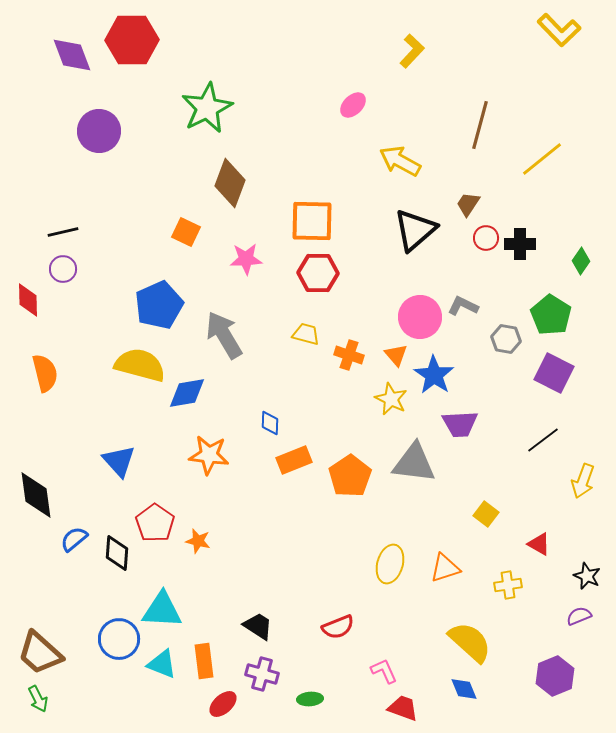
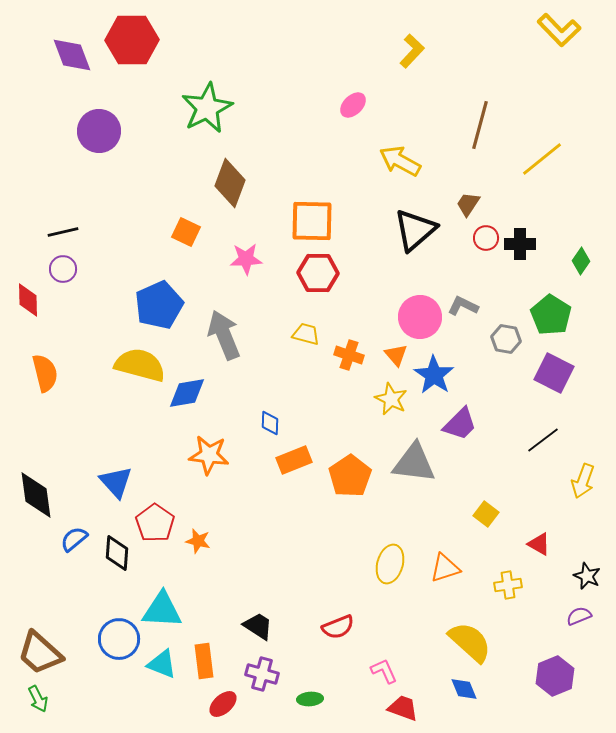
gray arrow at (224, 335): rotated 9 degrees clockwise
purple trapezoid at (460, 424): rotated 42 degrees counterclockwise
blue triangle at (119, 461): moved 3 px left, 21 px down
